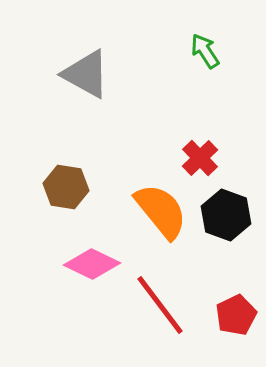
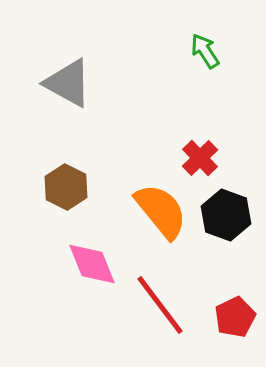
gray triangle: moved 18 px left, 9 px down
brown hexagon: rotated 18 degrees clockwise
pink diamond: rotated 42 degrees clockwise
red pentagon: moved 1 px left, 2 px down
